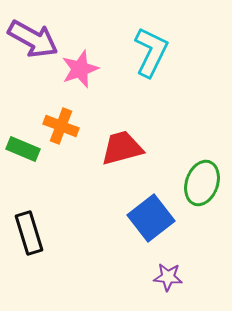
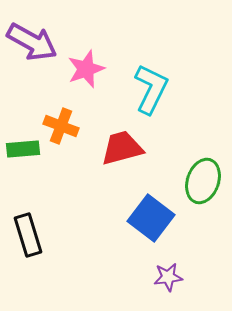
purple arrow: moved 1 px left, 3 px down
cyan L-shape: moved 37 px down
pink star: moved 6 px right
green rectangle: rotated 28 degrees counterclockwise
green ellipse: moved 1 px right, 2 px up
blue square: rotated 15 degrees counterclockwise
black rectangle: moved 1 px left, 2 px down
purple star: rotated 12 degrees counterclockwise
